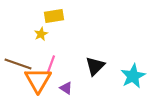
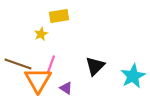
yellow rectangle: moved 5 px right
